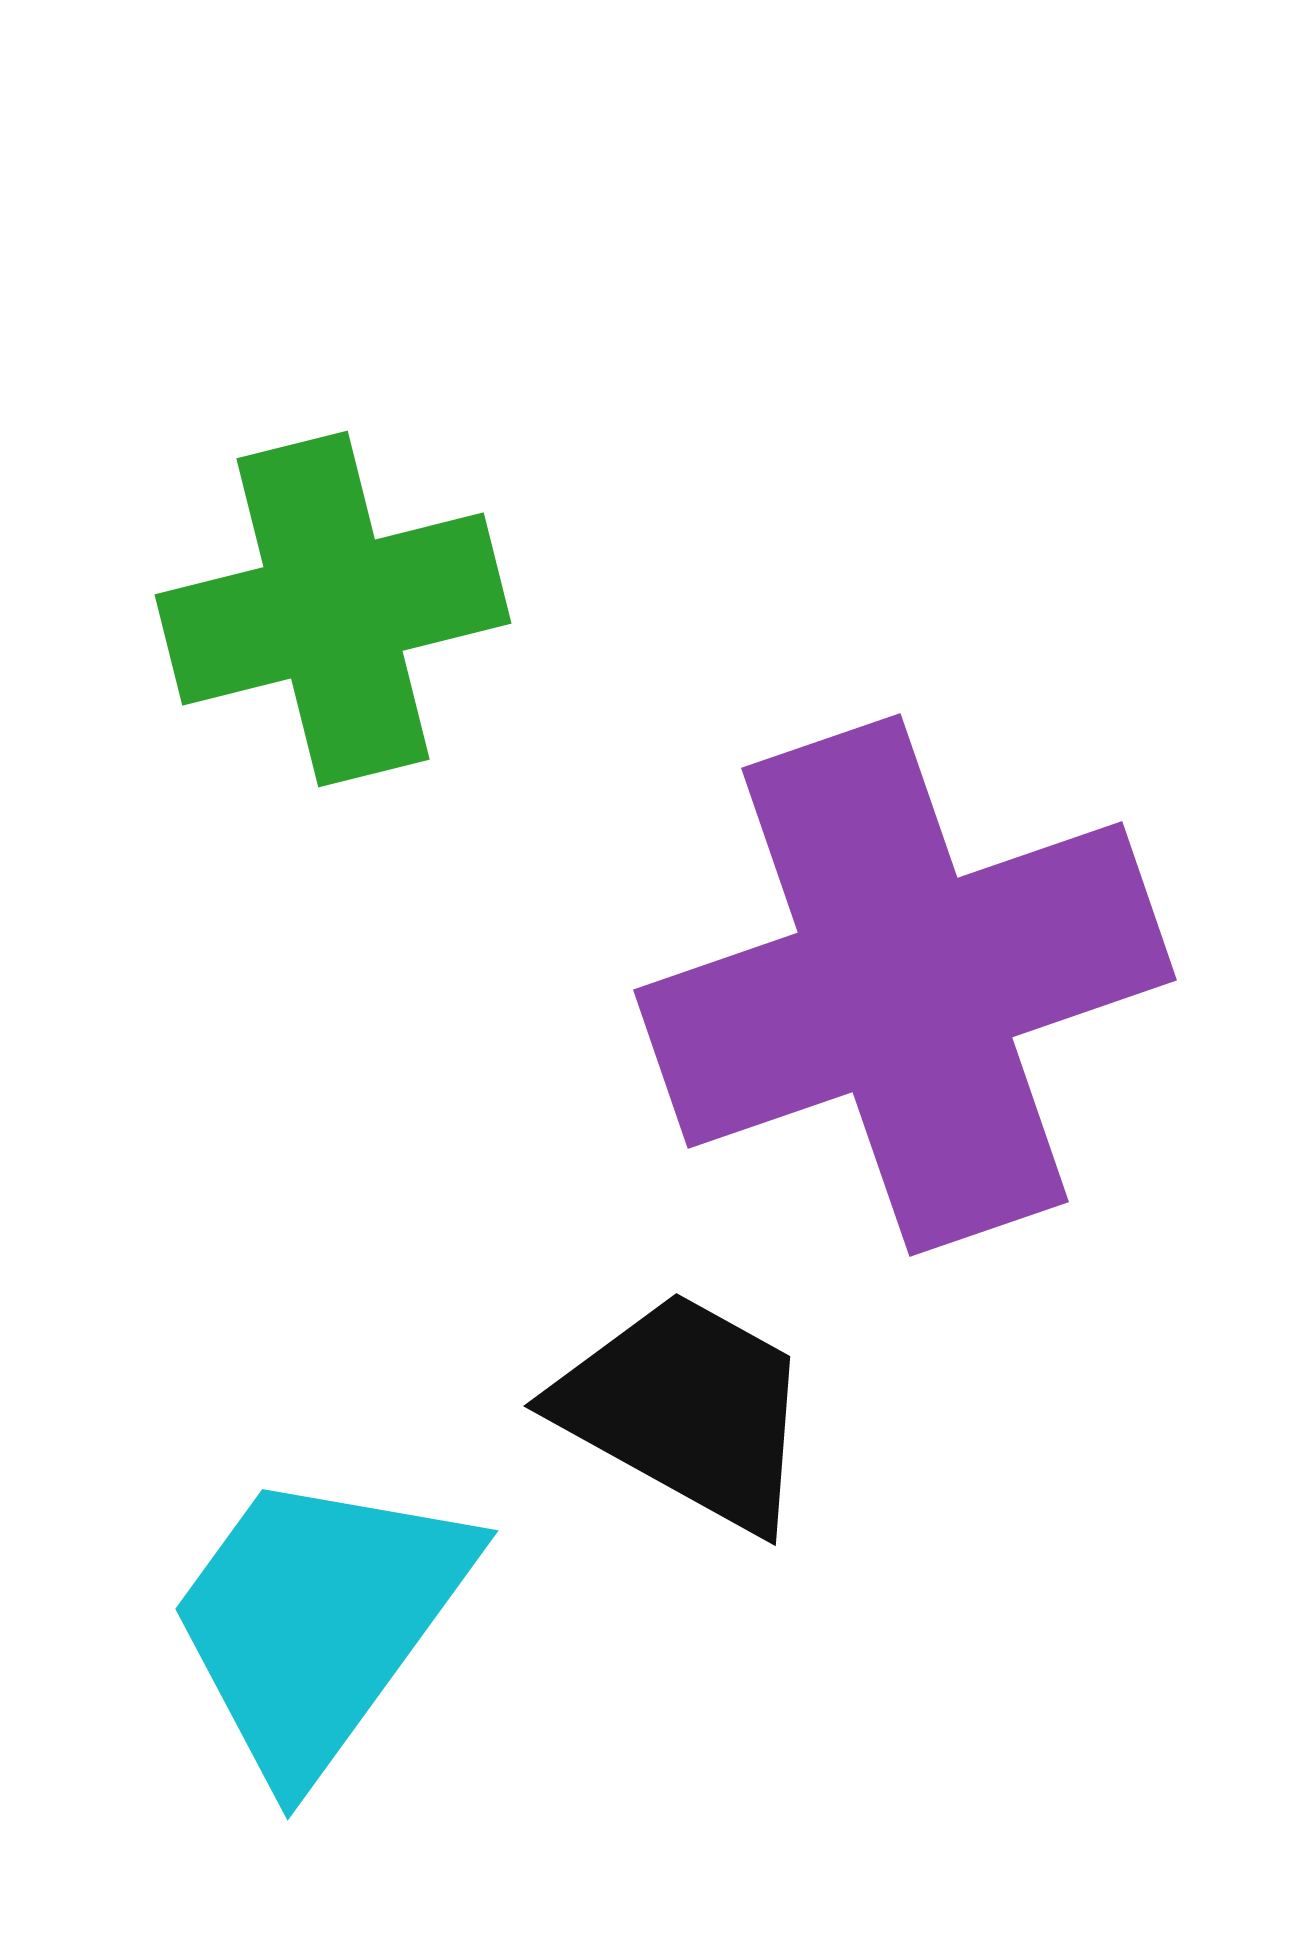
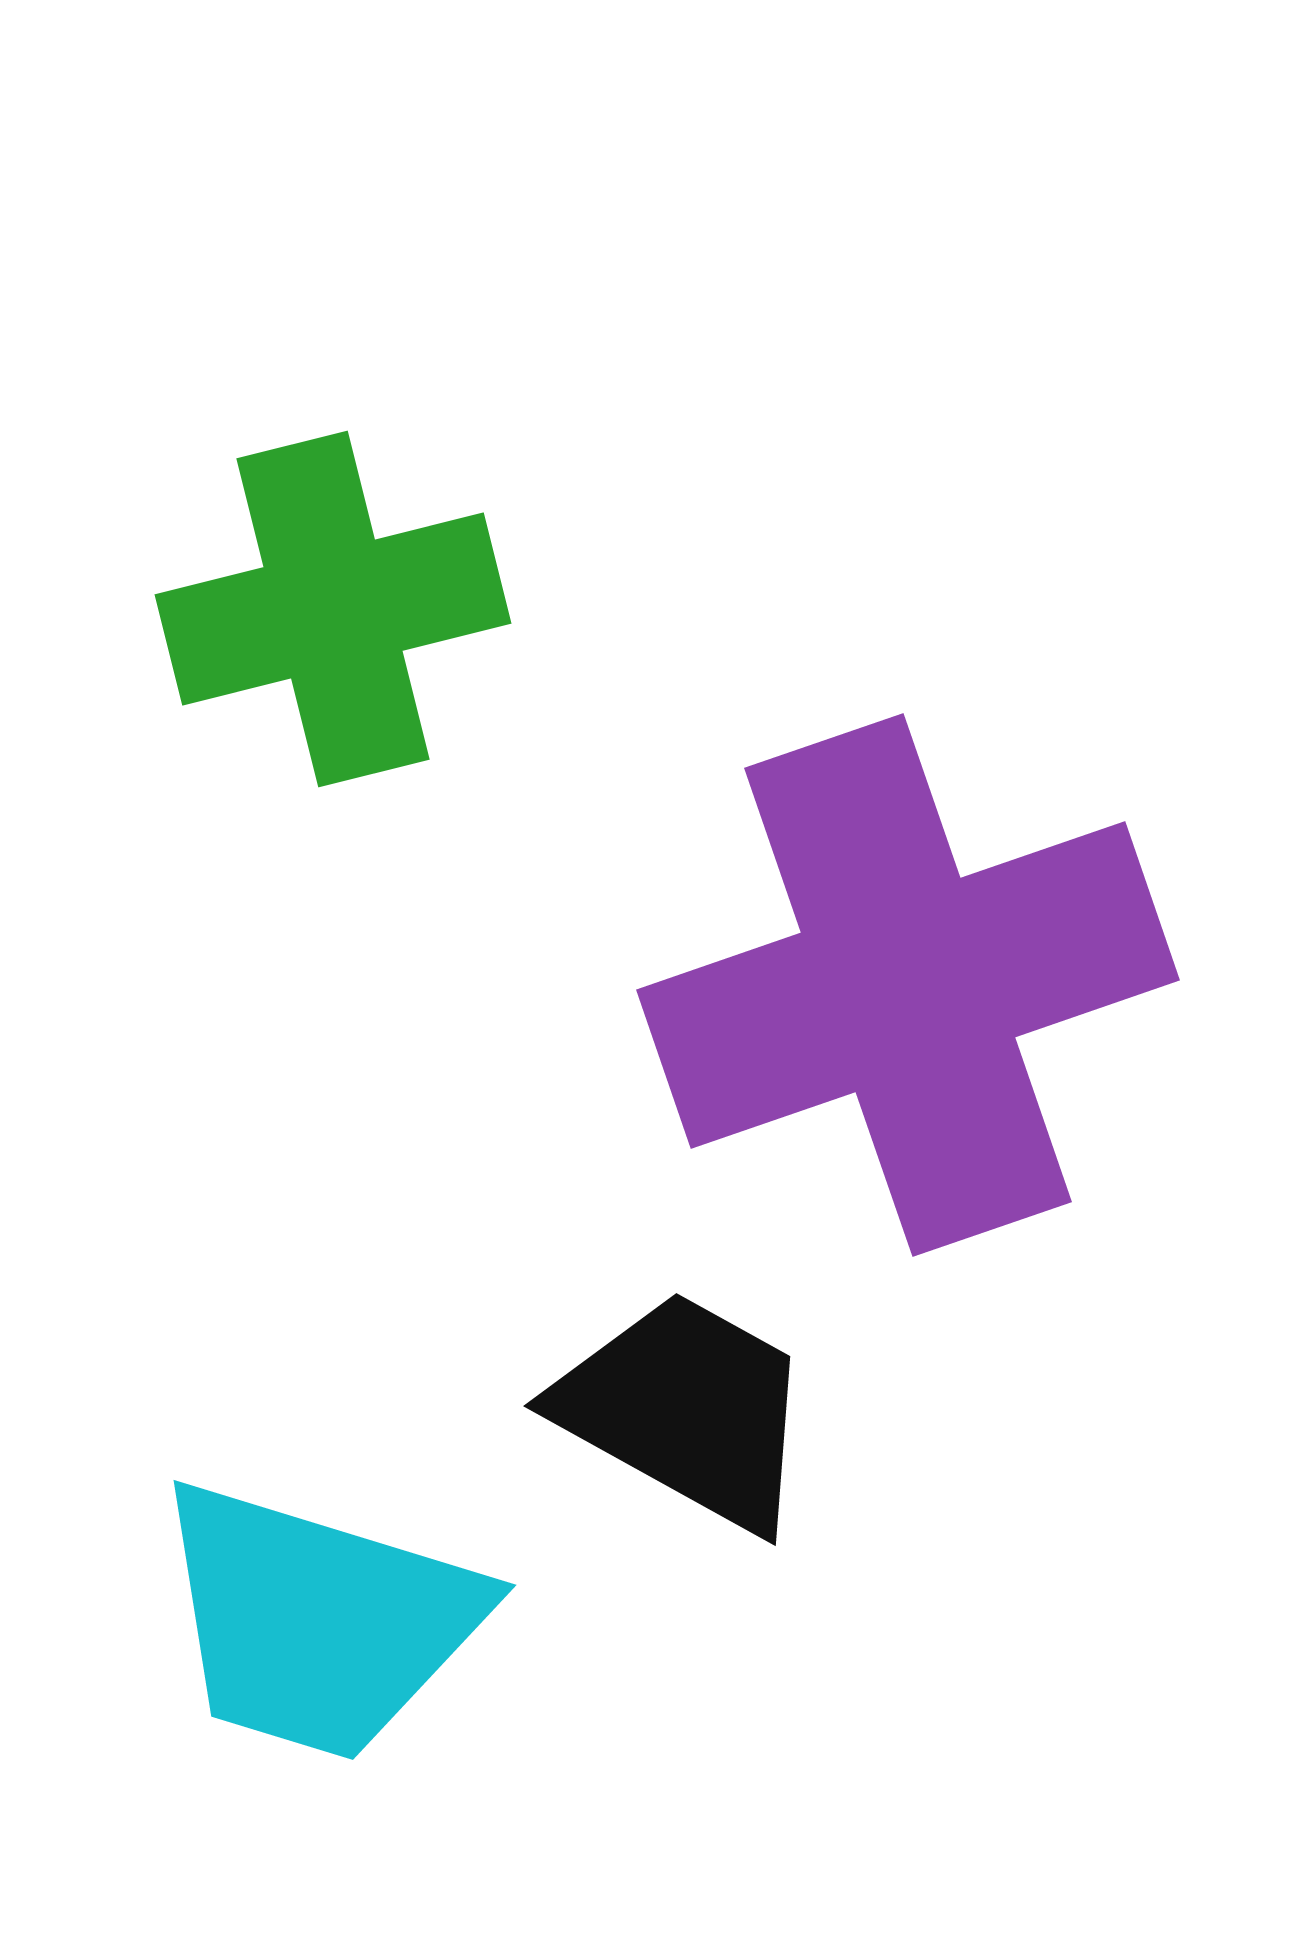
purple cross: moved 3 px right
cyan trapezoid: rotated 109 degrees counterclockwise
